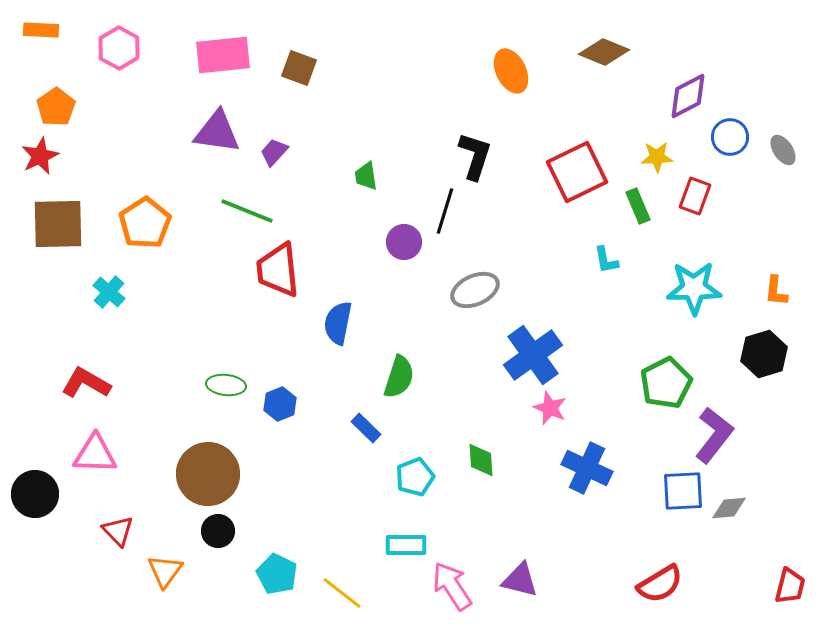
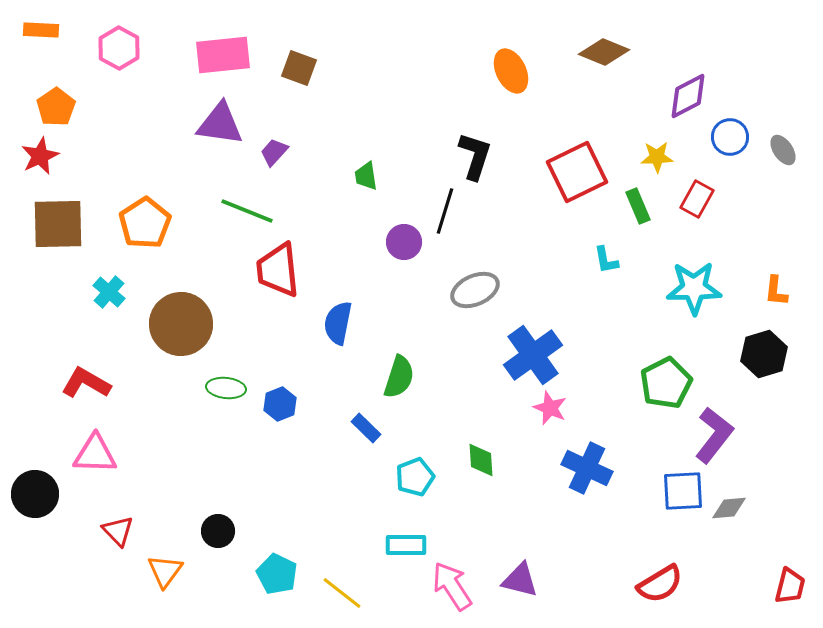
purple triangle at (217, 132): moved 3 px right, 8 px up
red rectangle at (695, 196): moved 2 px right, 3 px down; rotated 9 degrees clockwise
green ellipse at (226, 385): moved 3 px down
brown circle at (208, 474): moved 27 px left, 150 px up
